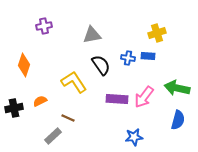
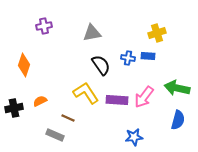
gray triangle: moved 2 px up
yellow L-shape: moved 12 px right, 11 px down
purple rectangle: moved 1 px down
gray rectangle: moved 2 px right, 1 px up; rotated 66 degrees clockwise
